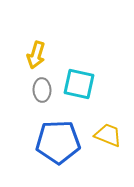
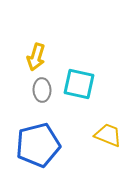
yellow arrow: moved 2 px down
blue pentagon: moved 20 px left, 3 px down; rotated 12 degrees counterclockwise
